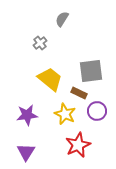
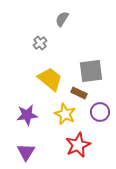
purple circle: moved 3 px right, 1 px down
